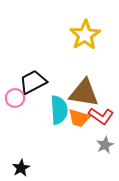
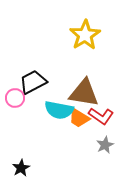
cyan semicircle: rotated 104 degrees clockwise
orange trapezoid: rotated 15 degrees clockwise
